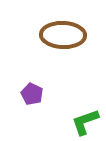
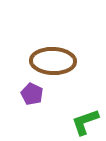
brown ellipse: moved 10 px left, 26 px down
